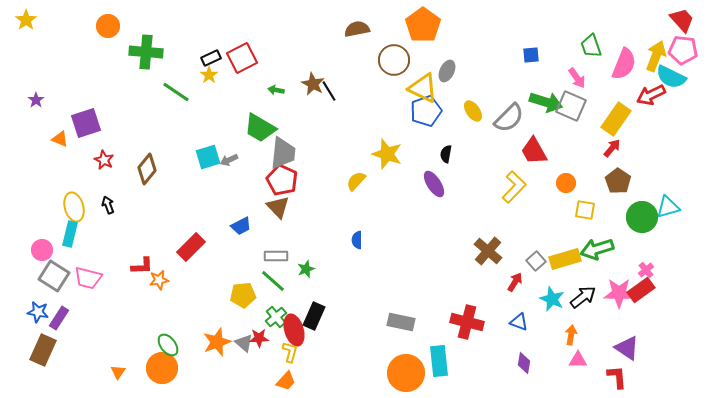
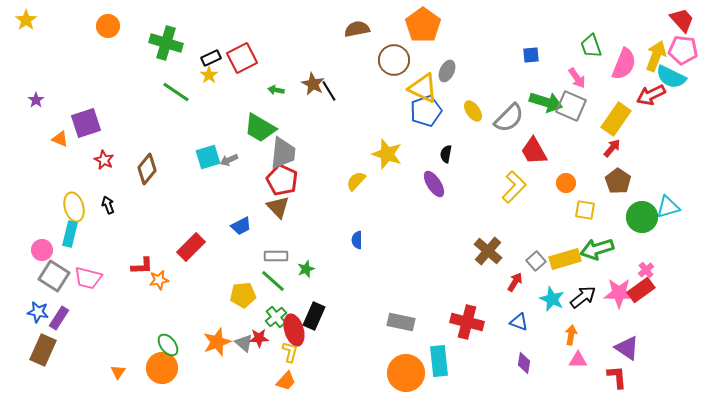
green cross at (146, 52): moved 20 px right, 9 px up; rotated 12 degrees clockwise
